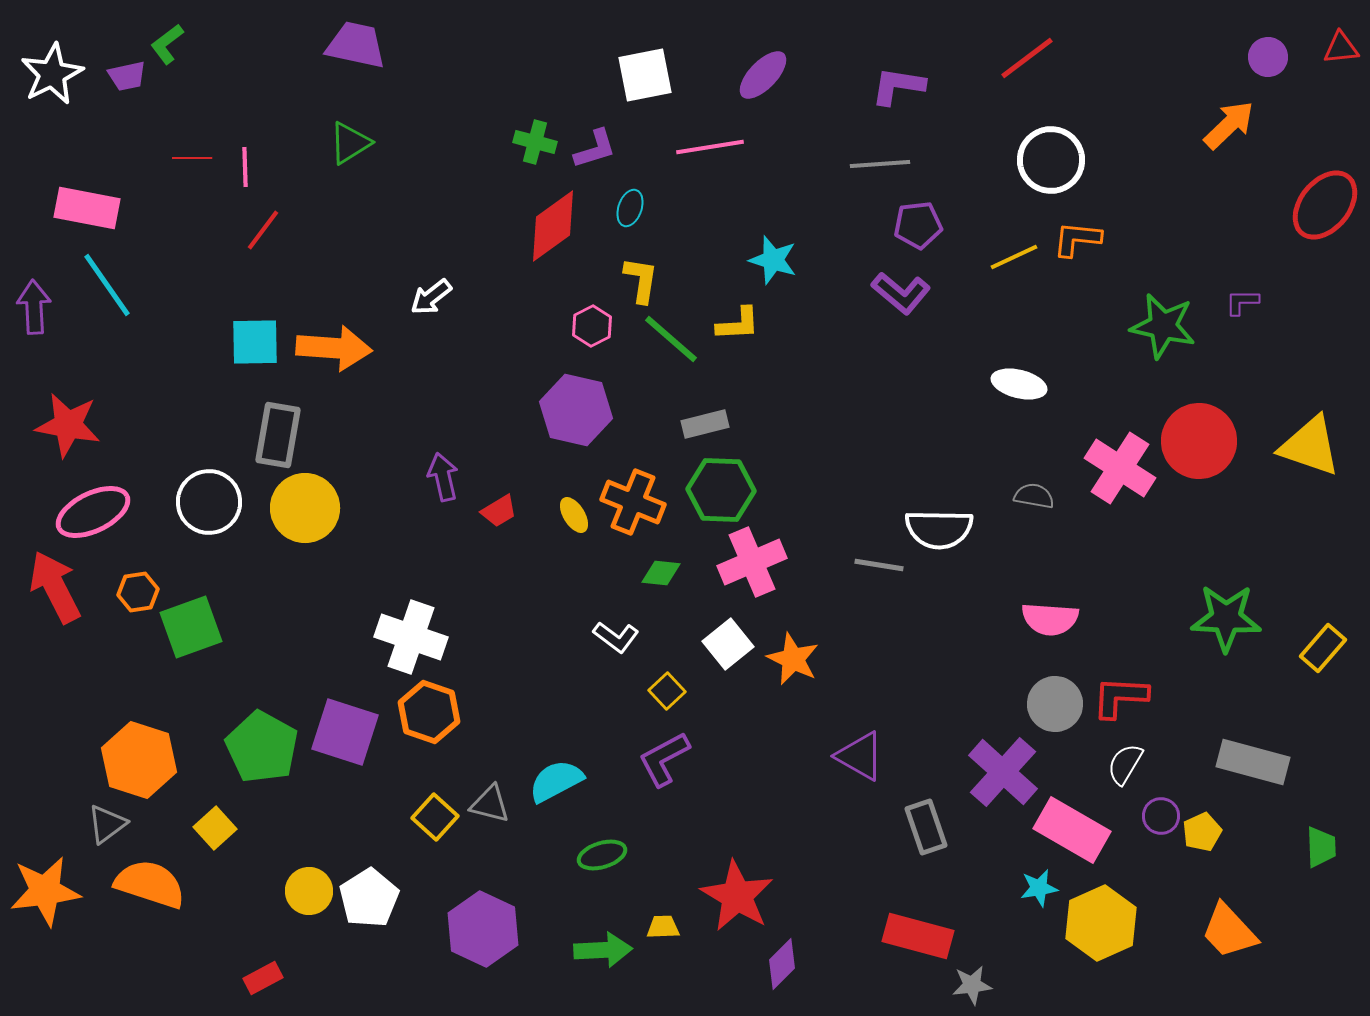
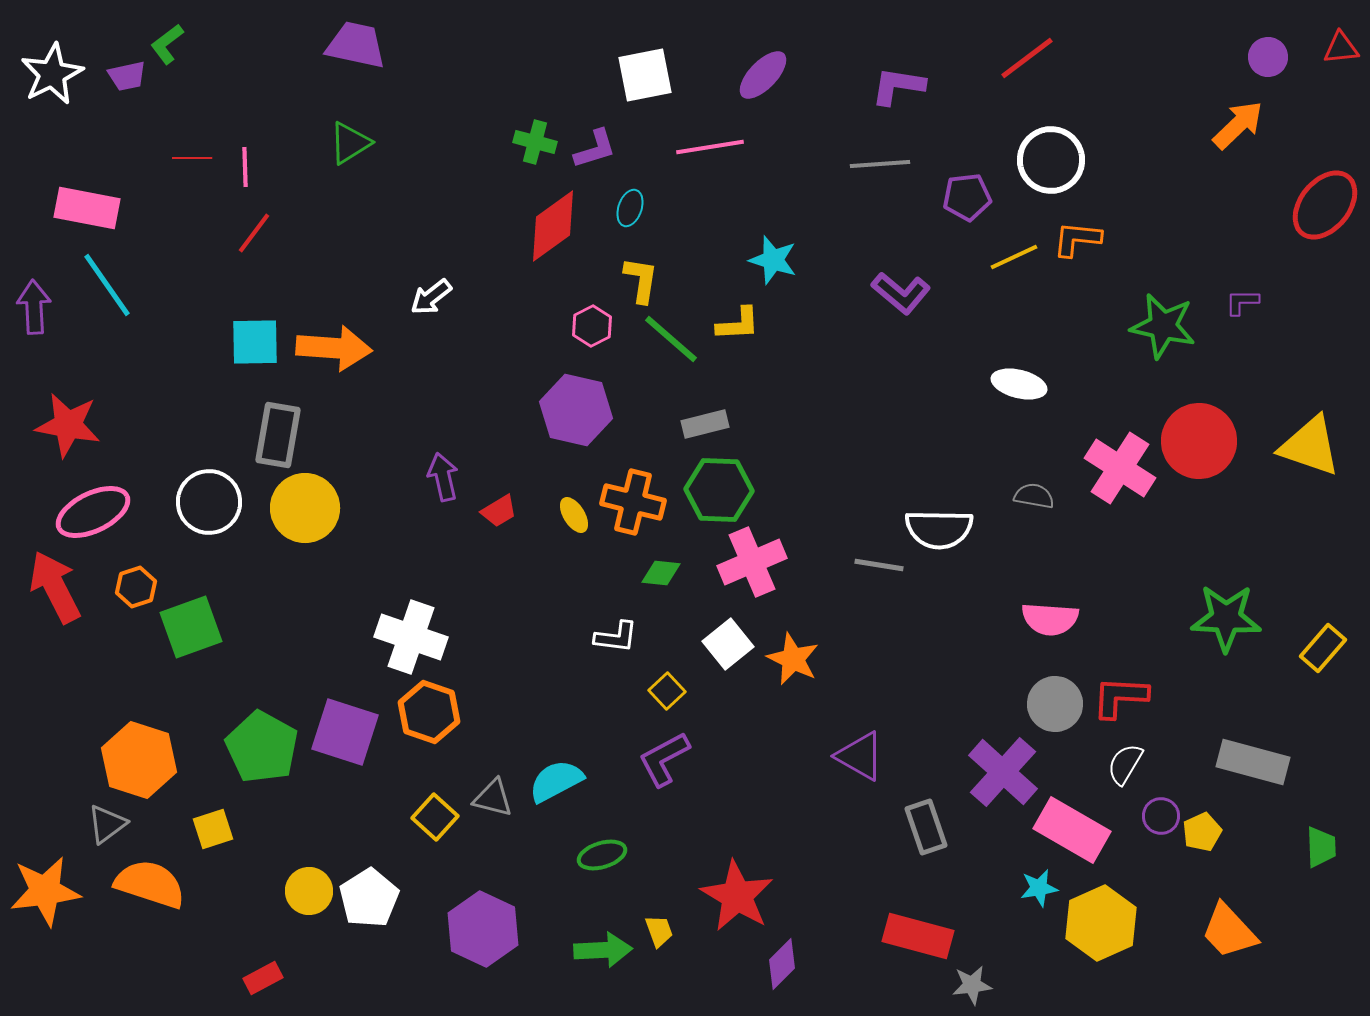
orange arrow at (1229, 125): moved 9 px right
purple pentagon at (918, 225): moved 49 px right, 28 px up
red line at (263, 230): moved 9 px left, 3 px down
green hexagon at (721, 490): moved 2 px left
orange cross at (633, 502): rotated 8 degrees counterclockwise
orange hexagon at (138, 592): moved 2 px left, 5 px up; rotated 9 degrees counterclockwise
white L-shape at (616, 637): rotated 30 degrees counterclockwise
gray triangle at (490, 804): moved 3 px right, 6 px up
yellow square at (215, 828): moved 2 px left, 1 px down; rotated 24 degrees clockwise
yellow trapezoid at (663, 927): moved 4 px left, 4 px down; rotated 72 degrees clockwise
